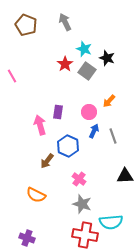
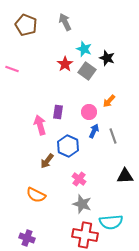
pink line: moved 7 px up; rotated 40 degrees counterclockwise
